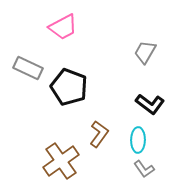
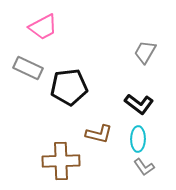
pink trapezoid: moved 20 px left
black pentagon: rotated 27 degrees counterclockwise
black L-shape: moved 11 px left
brown L-shape: rotated 68 degrees clockwise
cyan ellipse: moved 1 px up
brown cross: rotated 33 degrees clockwise
gray L-shape: moved 2 px up
